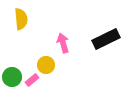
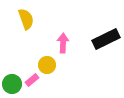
yellow semicircle: moved 5 px right; rotated 15 degrees counterclockwise
pink arrow: rotated 18 degrees clockwise
yellow circle: moved 1 px right
green circle: moved 7 px down
